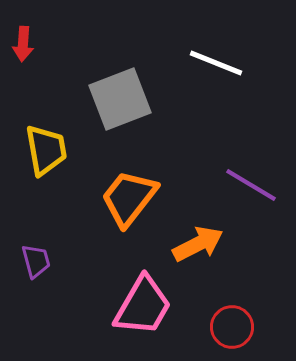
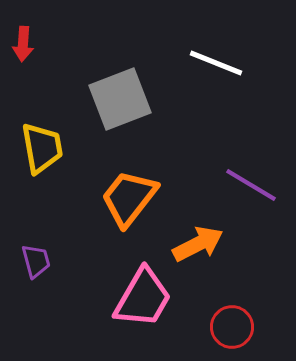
yellow trapezoid: moved 4 px left, 2 px up
pink trapezoid: moved 8 px up
